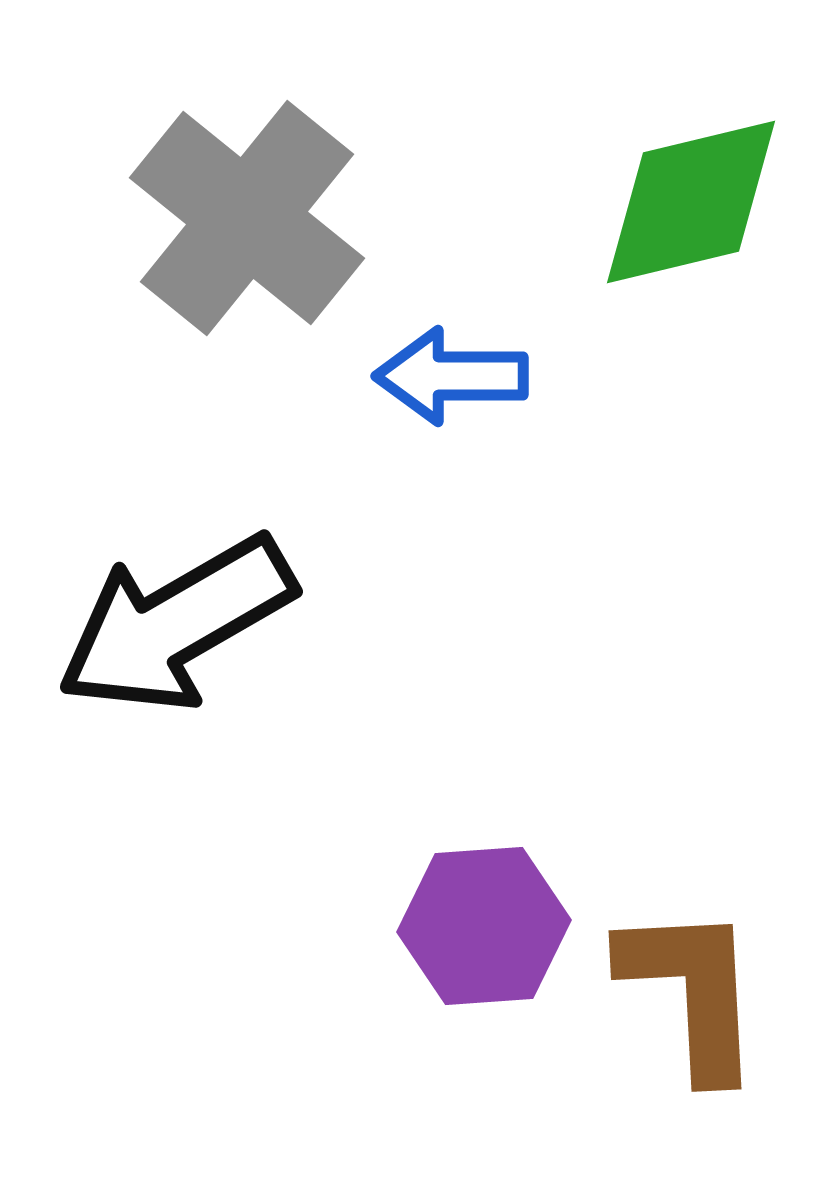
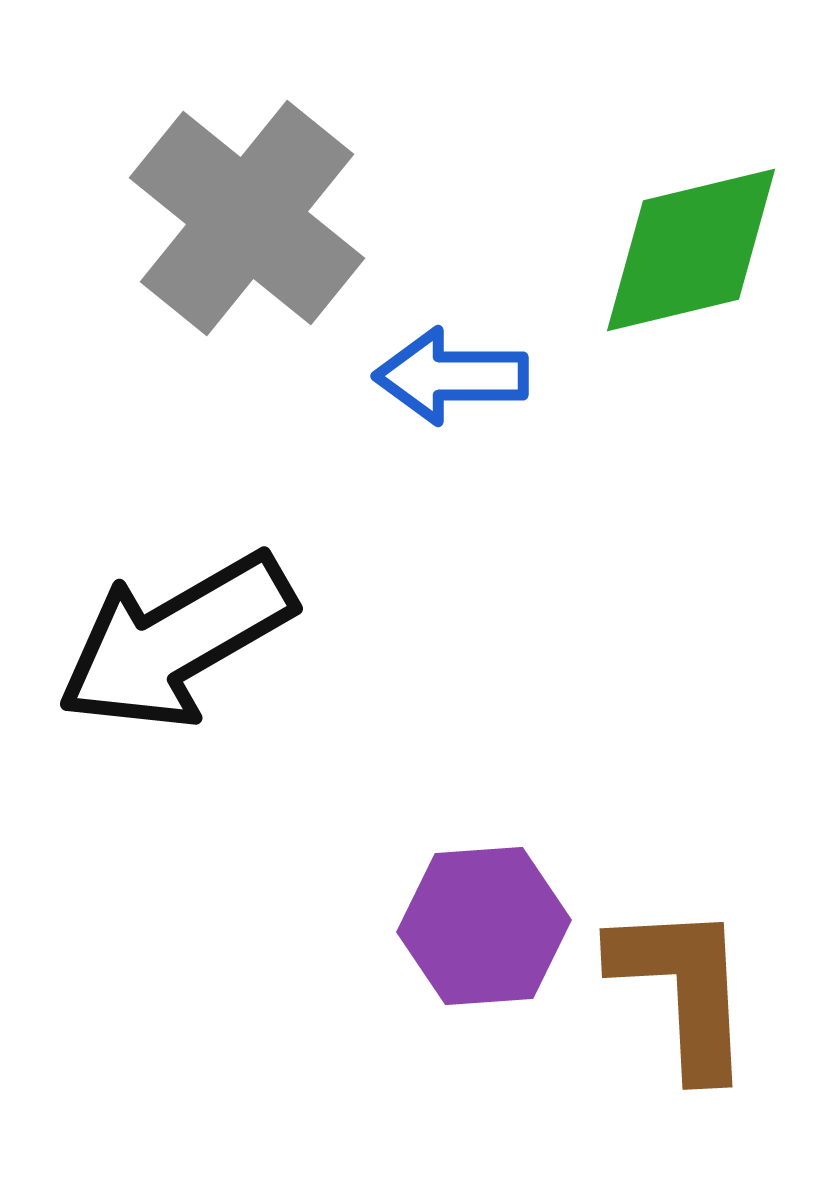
green diamond: moved 48 px down
black arrow: moved 17 px down
brown L-shape: moved 9 px left, 2 px up
